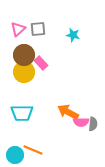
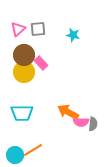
orange line: rotated 54 degrees counterclockwise
